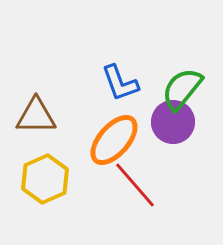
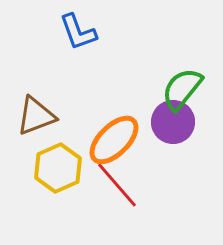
blue L-shape: moved 42 px left, 51 px up
brown triangle: rotated 21 degrees counterclockwise
orange ellipse: rotated 4 degrees clockwise
yellow hexagon: moved 13 px right, 11 px up
red line: moved 18 px left
